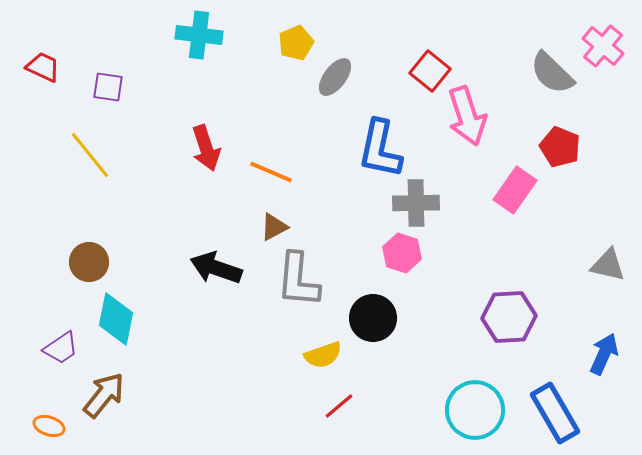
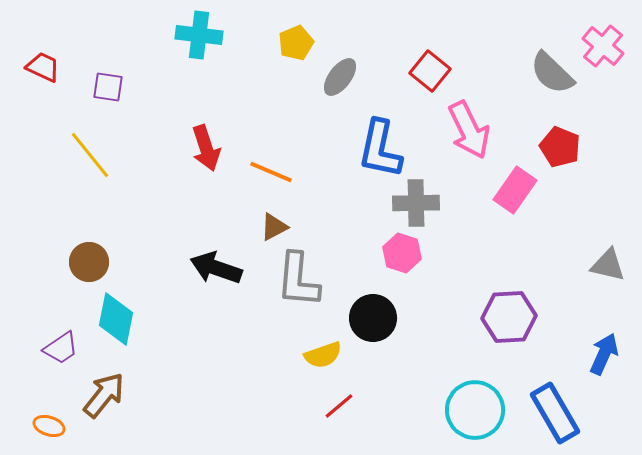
gray ellipse: moved 5 px right
pink arrow: moved 2 px right, 14 px down; rotated 8 degrees counterclockwise
